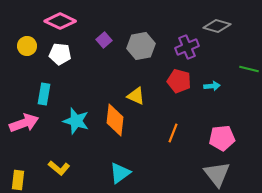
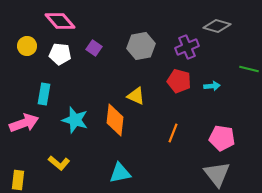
pink diamond: rotated 24 degrees clockwise
purple square: moved 10 px left, 8 px down; rotated 14 degrees counterclockwise
cyan star: moved 1 px left, 1 px up
pink pentagon: rotated 15 degrees clockwise
yellow L-shape: moved 5 px up
cyan triangle: rotated 25 degrees clockwise
